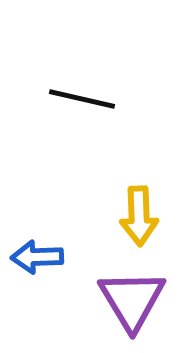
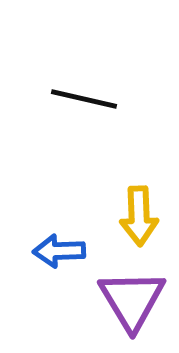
black line: moved 2 px right
blue arrow: moved 22 px right, 6 px up
